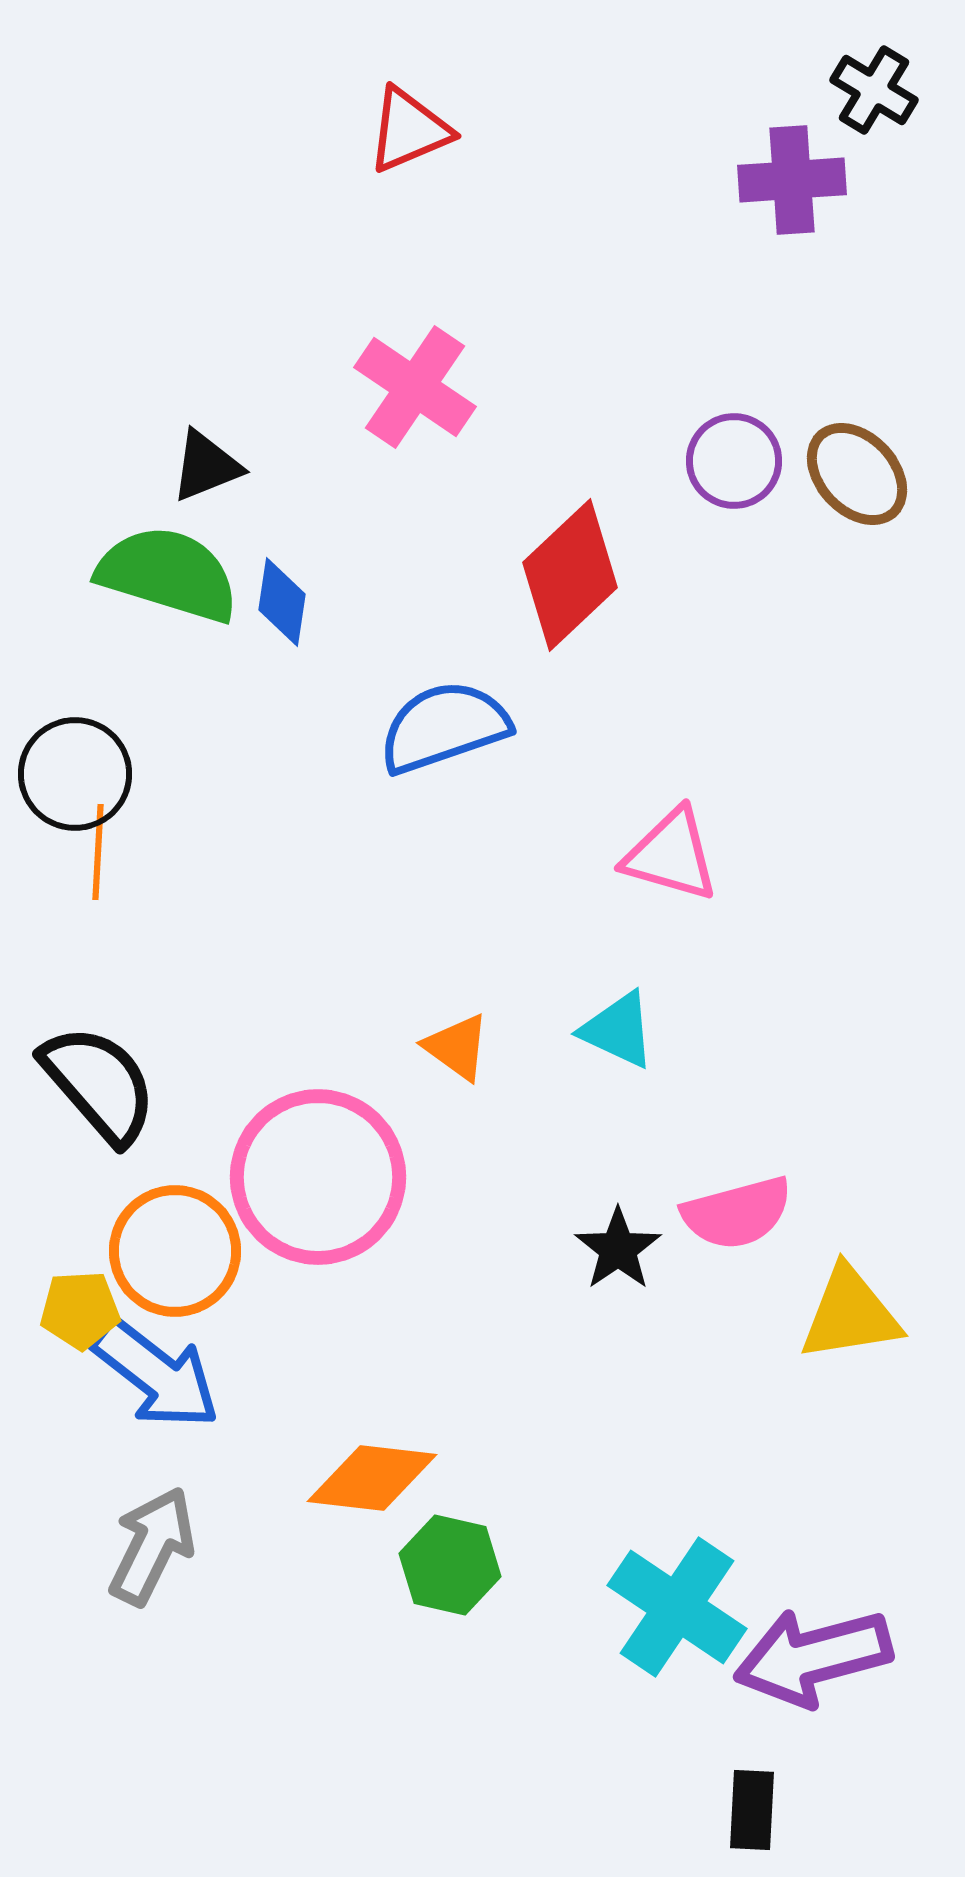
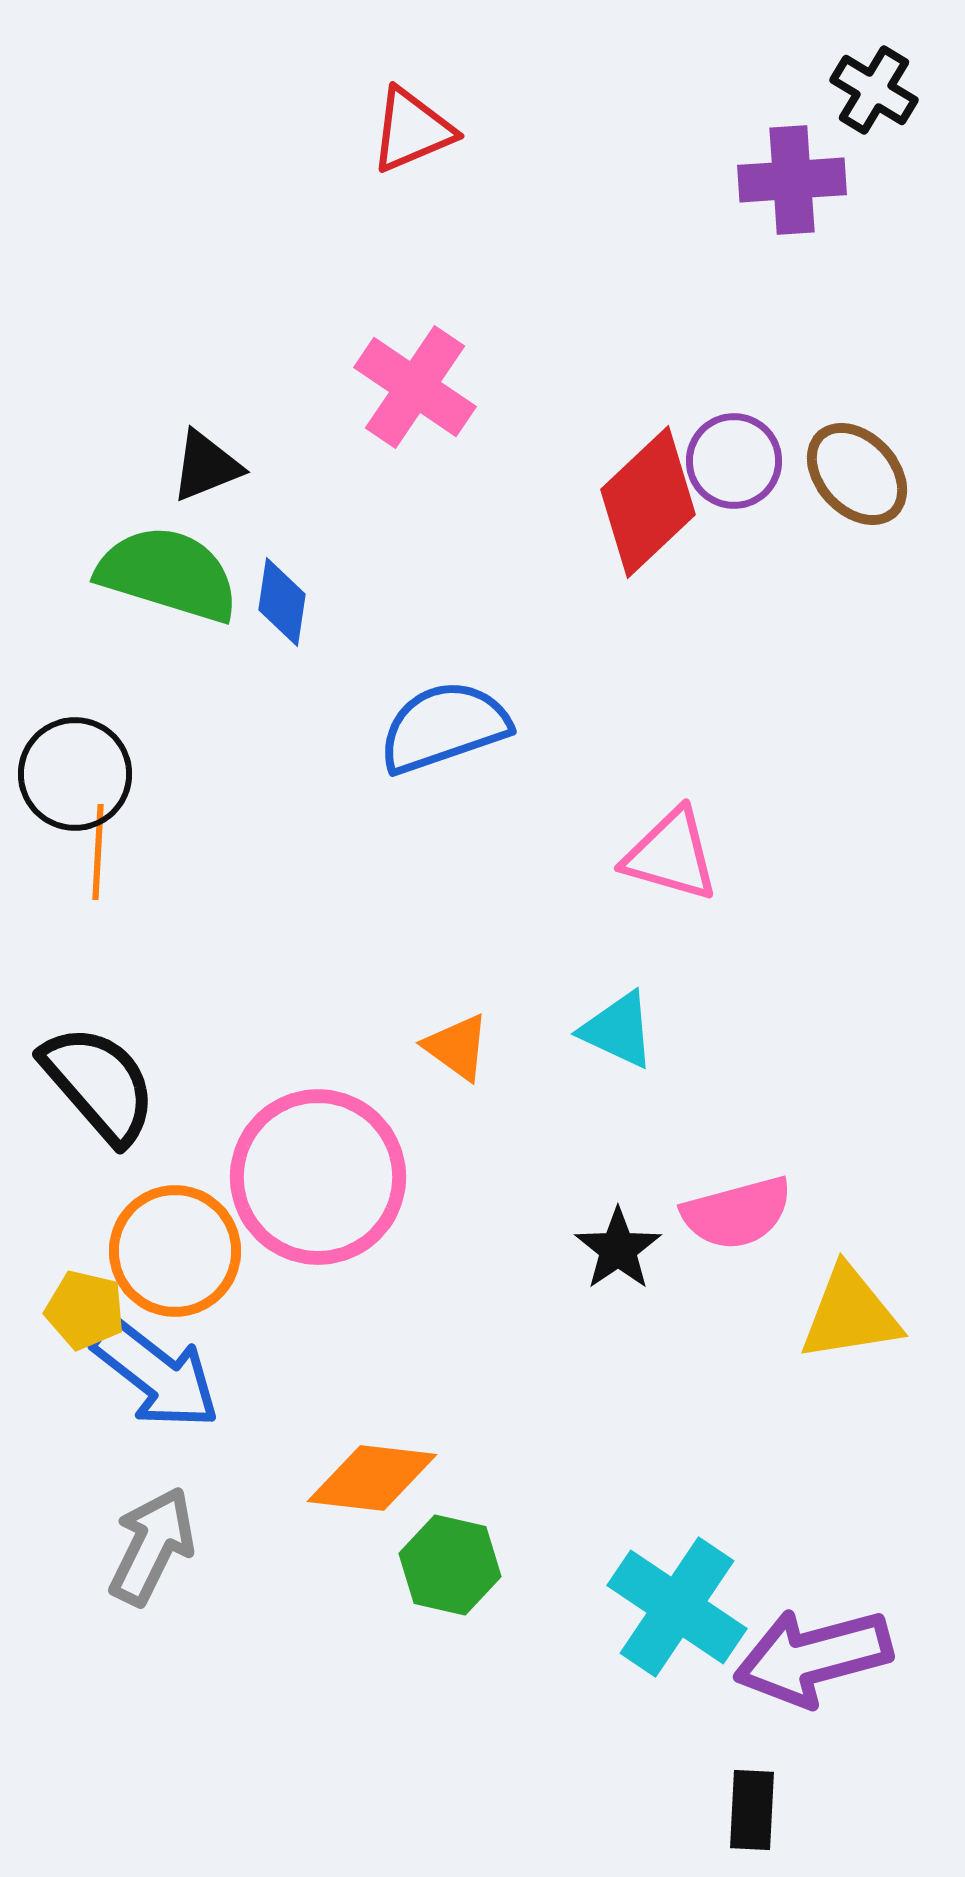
red triangle: moved 3 px right
red diamond: moved 78 px right, 73 px up
yellow pentagon: moved 5 px right; rotated 16 degrees clockwise
